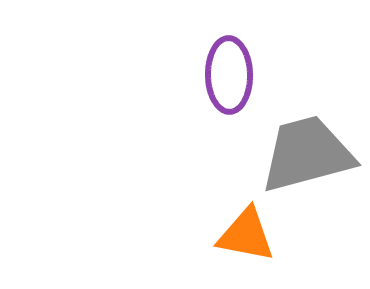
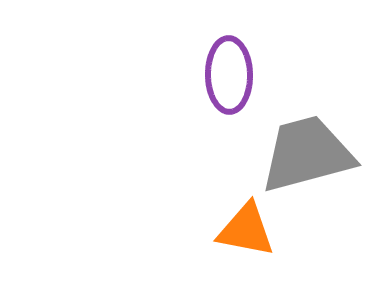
orange triangle: moved 5 px up
